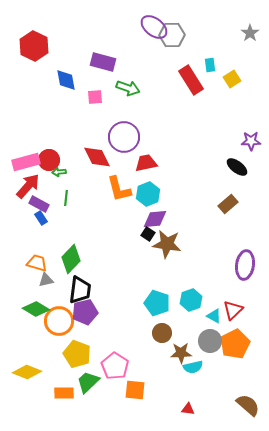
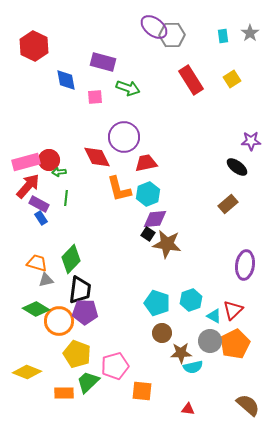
cyan rectangle at (210, 65): moved 13 px right, 29 px up
purple pentagon at (85, 312): rotated 15 degrees clockwise
pink pentagon at (115, 366): rotated 24 degrees clockwise
orange square at (135, 390): moved 7 px right, 1 px down
